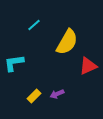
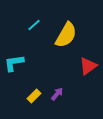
yellow semicircle: moved 1 px left, 7 px up
red triangle: rotated 12 degrees counterclockwise
purple arrow: rotated 152 degrees clockwise
